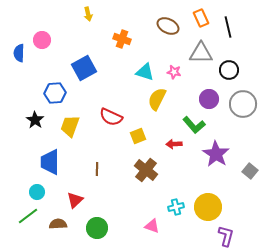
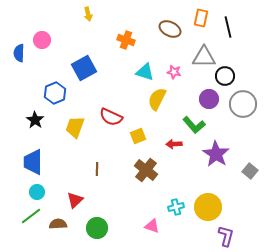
orange rectangle: rotated 36 degrees clockwise
brown ellipse: moved 2 px right, 3 px down
orange cross: moved 4 px right, 1 px down
gray triangle: moved 3 px right, 4 px down
black circle: moved 4 px left, 6 px down
blue hexagon: rotated 20 degrees counterclockwise
yellow trapezoid: moved 5 px right, 1 px down
blue trapezoid: moved 17 px left
green line: moved 3 px right
